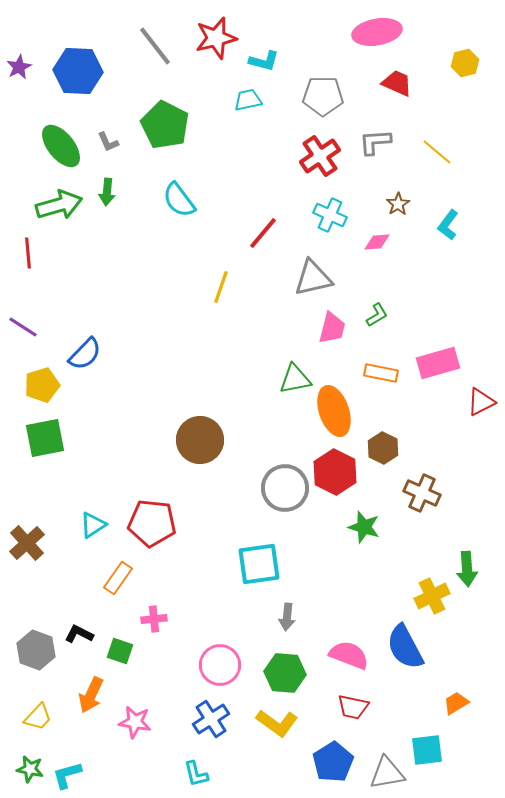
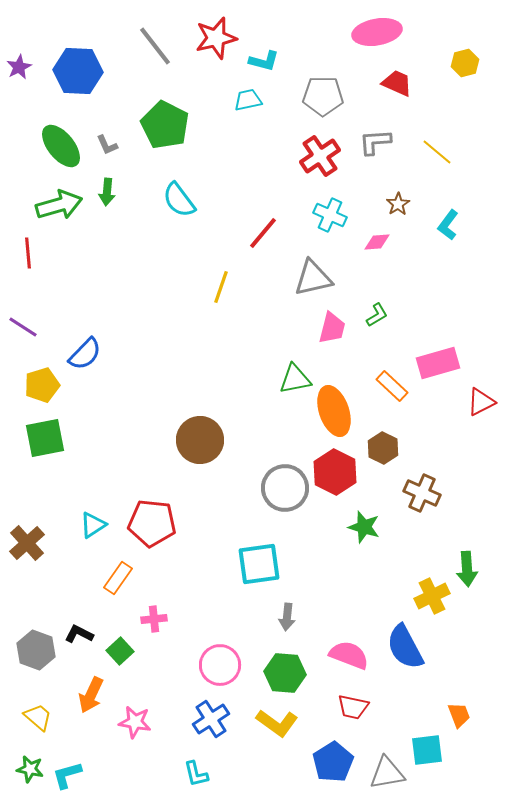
gray L-shape at (108, 142): moved 1 px left, 3 px down
orange rectangle at (381, 373): moved 11 px right, 13 px down; rotated 32 degrees clockwise
green square at (120, 651): rotated 28 degrees clockwise
orange trapezoid at (456, 703): moved 3 px right, 12 px down; rotated 100 degrees clockwise
yellow trapezoid at (38, 717): rotated 92 degrees counterclockwise
